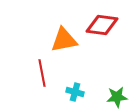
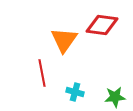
orange triangle: rotated 44 degrees counterclockwise
green star: moved 2 px left
